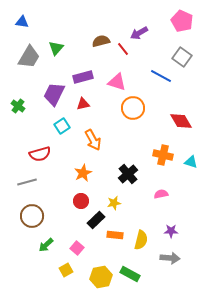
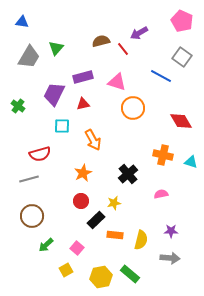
cyan square: rotated 35 degrees clockwise
gray line: moved 2 px right, 3 px up
green rectangle: rotated 12 degrees clockwise
